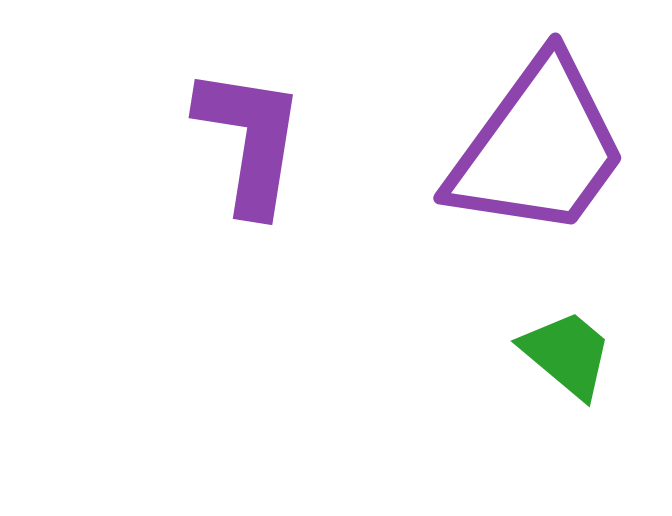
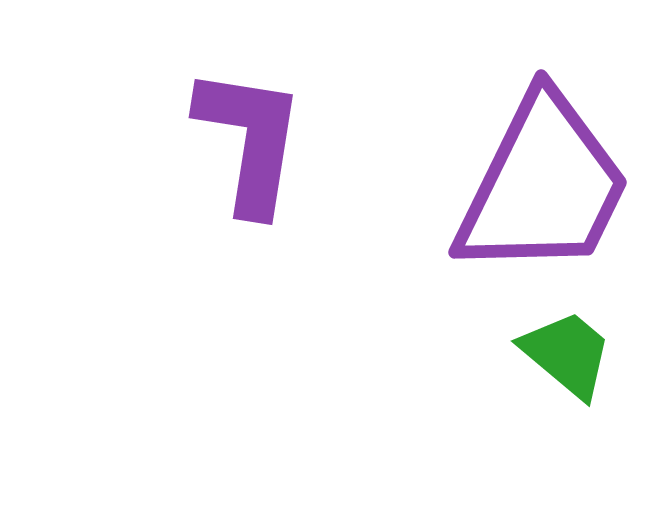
purple trapezoid: moved 5 px right, 38 px down; rotated 10 degrees counterclockwise
